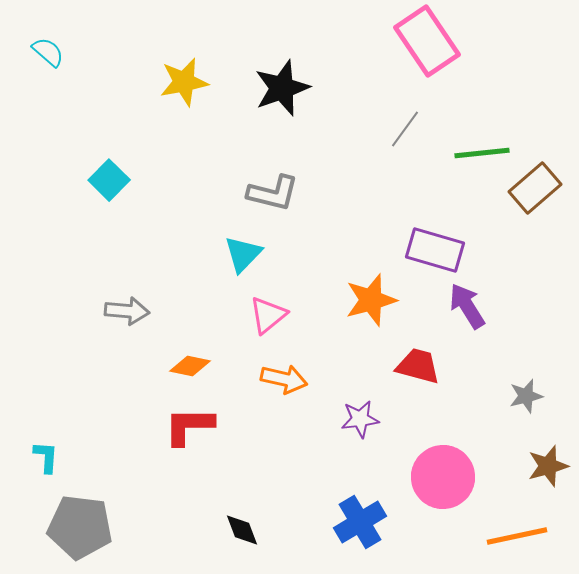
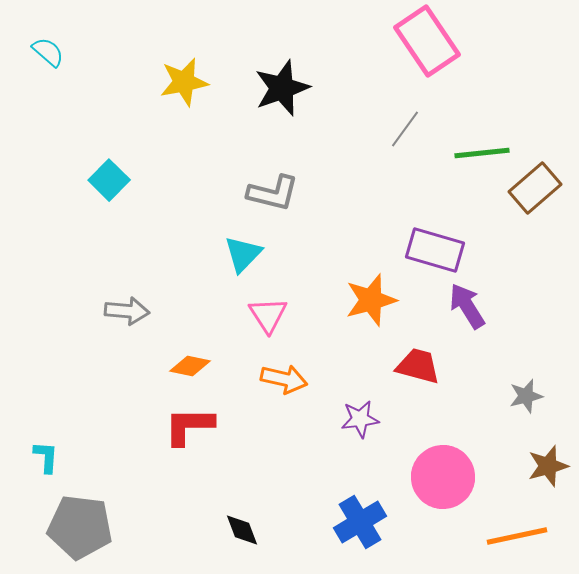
pink triangle: rotated 24 degrees counterclockwise
